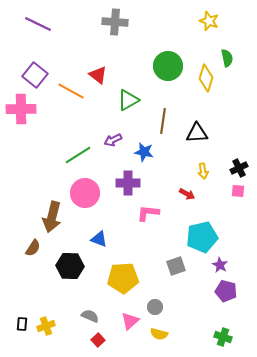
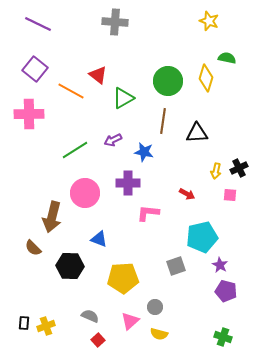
green semicircle: rotated 66 degrees counterclockwise
green circle: moved 15 px down
purple square: moved 6 px up
green triangle: moved 5 px left, 2 px up
pink cross: moved 8 px right, 5 px down
green line: moved 3 px left, 5 px up
yellow arrow: moved 13 px right; rotated 21 degrees clockwise
pink square: moved 8 px left, 4 px down
brown semicircle: rotated 102 degrees clockwise
black rectangle: moved 2 px right, 1 px up
